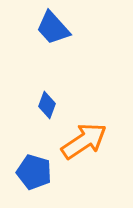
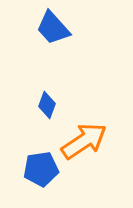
blue pentagon: moved 7 px right, 3 px up; rotated 24 degrees counterclockwise
